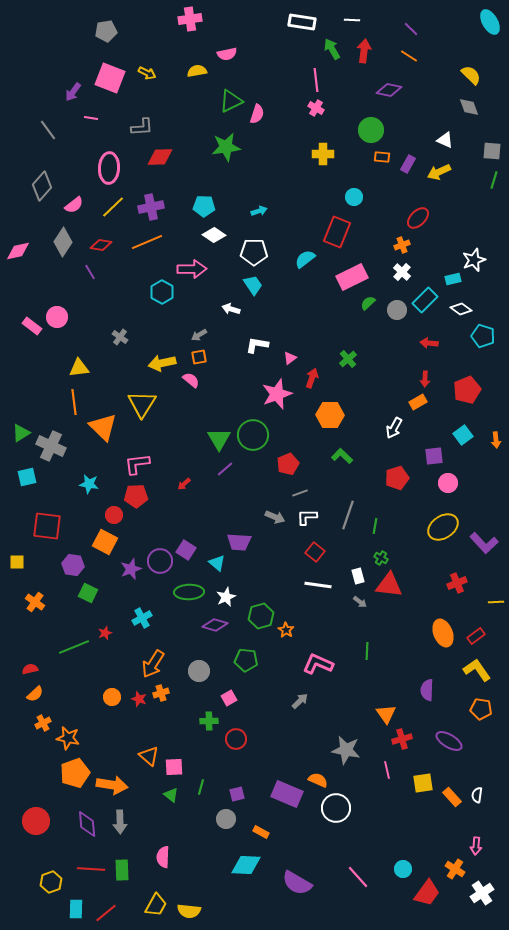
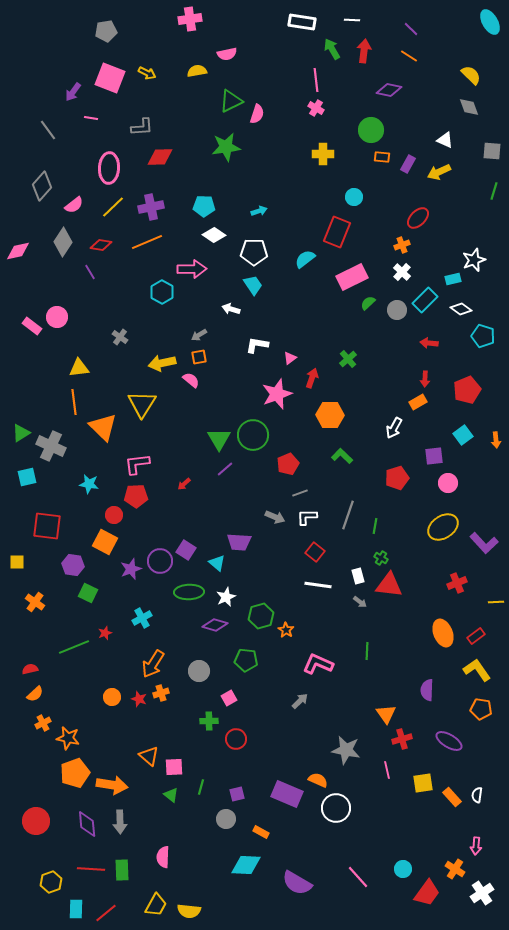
green line at (494, 180): moved 11 px down
